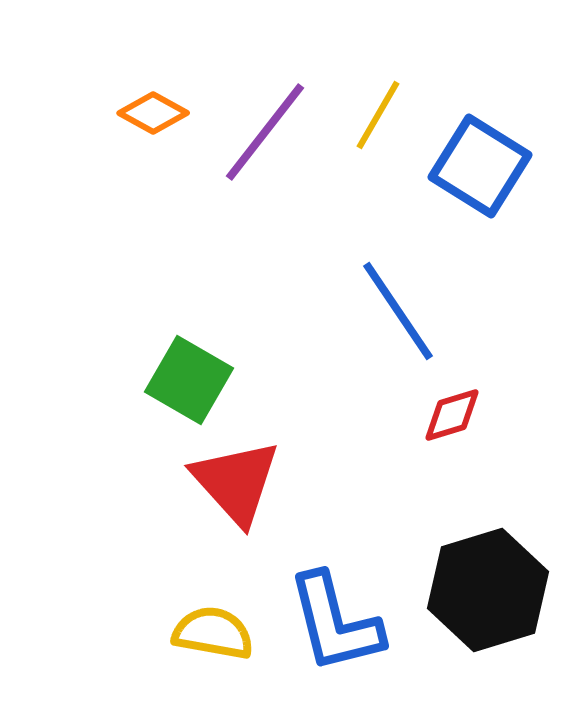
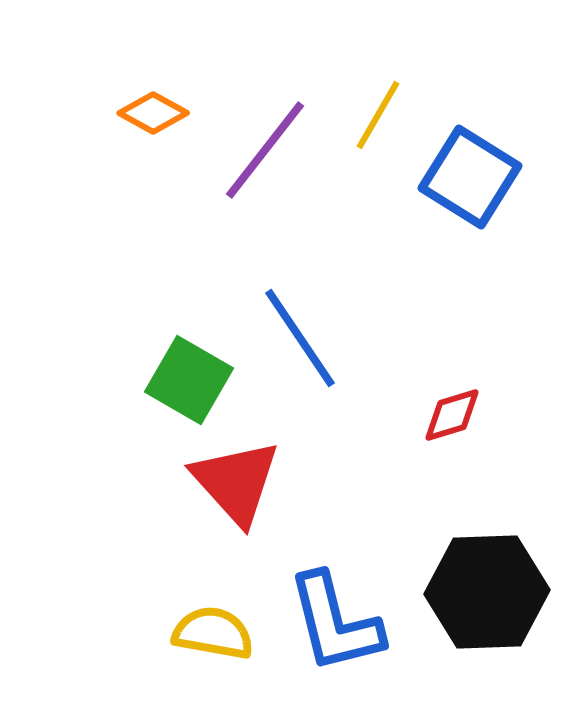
purple line: moved 18 px down
blue square: moved 10 px left, 11 px down
blue line: moved 98 px left, 27 px down
black hexagon: moved 1 px left, 2 px down; rotated 15 degrees clockwise
